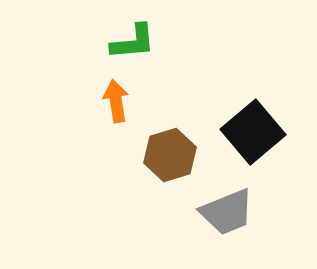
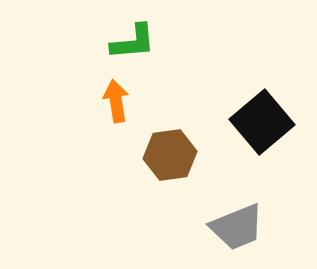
black square: moved 9 px right, 10 px up
brown hexagon: rotated 9 degrees clockwise
gray trapezoid: moved 10 px right, 15 px down
